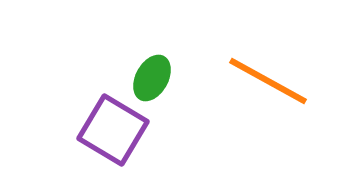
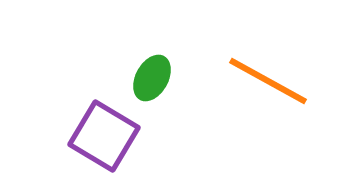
purple square: moved 9 px left, 6 px down
